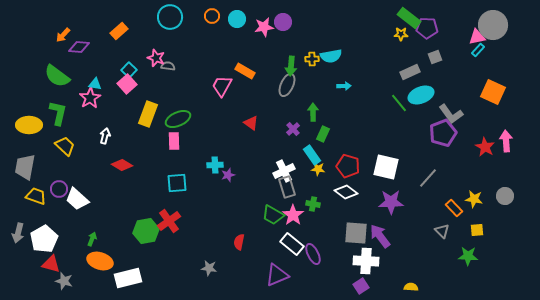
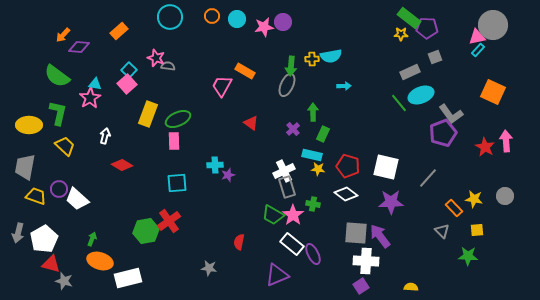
cyan rectangle at (312, 155): rotated 42 degrees counterclockwise
white diamond at (346, 192): moved 2 px down
